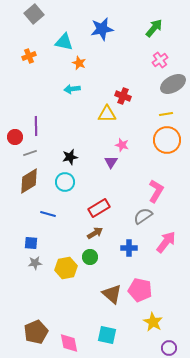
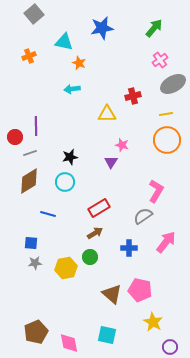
blue star: moved 1 px up
red cross: moved 10 px right; rotated 35 degrees counterclockwise
purple circle: moved 1 px right, 1 px up
